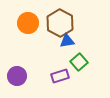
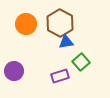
orange circle: moved 2 px left, 1 px down
blue triangle: moved 1 px left, 1 px down
green square: moved 2 px right
purple circle: moved 3 px left, 5 px up
